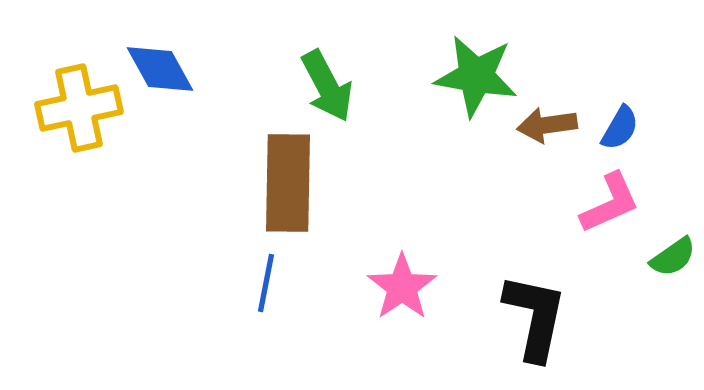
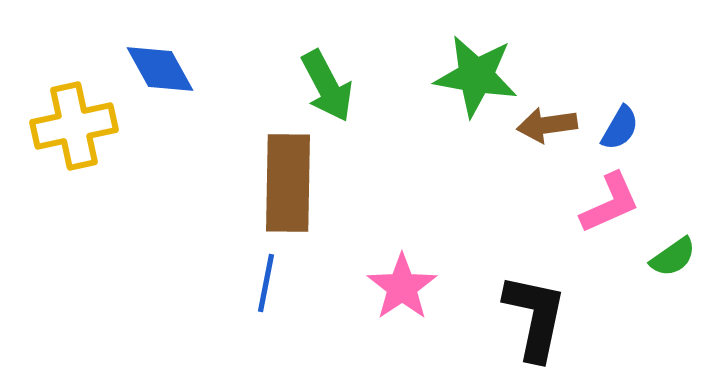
yellow cross: moved 5 px left, 18 px down
